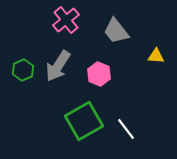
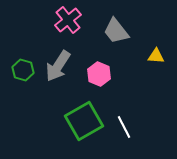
pink cross: moved 2 px right
green hexagon: rotated 20 degrees counterclockwise
white line: moved 2 px left, 2 px up; rotated 10 degrees clockwise
